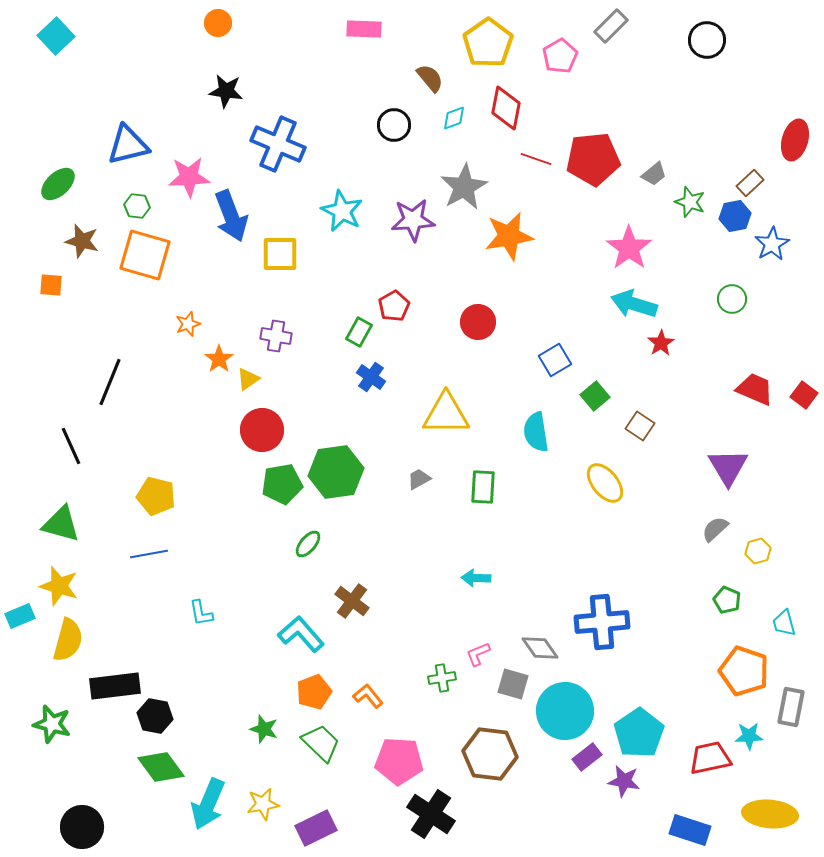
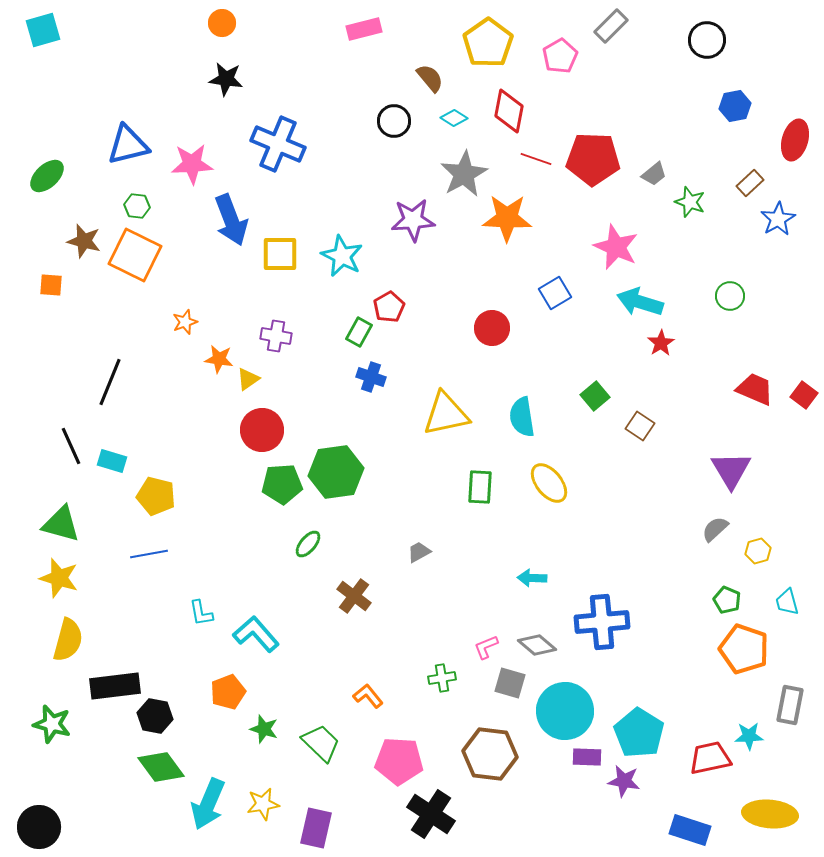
orange circle at (218, 23): moved 4 px right
pink rectangle at (364, 29): rotated 16 degrees counterclockwise
cyan square at (56, 36): moved 13 px left, 6 px up; rotated 27 degrees clockwise
black star at (226, 91): moved 12 px up
red diamond at (506, 108): moved 3 px right, 3 px down
cyan diamond at (454, 118): rotated 52 degrees clockwise
black circle at (394, 125): moved 4 px up
red pentagon at (593, 159): rotated 8 degrees clockwise
pink star at (189, 177): moved 3 px right, 13 px up
green ellipse at (58, 184): moved 11 px left, 8 px up
gray star at (464, 187): moved 13 px up
cyan star at (342, 211): moved 45 px down
blue arrow at (231, 216): moved 4 px down
blue hexagon at (735, 216): moved 110 px up
orange star at (509, 236): moved 2 px left, 18 px up; rotated 12 degrees clockwise
brown star at (82, 241): moved 2 px right
blue star at (772, 244): moved 6 px right, 25 px up
pink star at (629, 248): moved 13 px left, 1 px up; rotated 12 degrees counterclockwise
orange square at (145, 255): moved 10 px left; rotated 10 degrees clockwise
green circle at (732, 299): moved 2 px left, 3 px up
cyan arrow at (634, 304): moved 6 px right, 2 px up
red pentagon at (394, 306): moved 5 px left, 1 px down
red circle at (478, 322): moved 14 px right, 6 px down
orange star at (188, 324): moved 3 px left, 2 px up
orange star at (219, 359): rotated 28 degrees counterclockwise
blue square at (555, 360): moved 67 px up
blue cross at (371, 377): rotated 16 degrees counterclockwise
yellow triangle at (446, 414): rotated 12 degrees counterclockwise
cyan semicircle at (536, 432): moved 14 px left, 15 px up
purple triangle at (728, 467): moved 3 px right, 3 px down
gray trapezoid at (419, 479): moved 73 px down
yellow ellipse at (605, 483): moved 56 px left
green pentagon at (282, 484): rotated 6 degrees clockwise
green rectangle at (483, 487): moved 3 px left
cyan arrow at (476, 578): moved 56 px right
yellow star at (59, 586): moved 8 px up
brown cross at (352, 601): moved 2 px right, 5 px up
cyan rectangle at (20, 616): moved 92 px right, 155 px up; rotated 40 degrees clockwise
cyan trapezoid at (784, 623): moved 3 px right, 21 px up
cyan L-shape at (301, 634): moved 45 px left
gray diamond at (540, 648): moved 3 px left, 3 px up; rotated 15 degrees counterclockwise
pink L-shape at (478, 654): moved 8 px right, 7 px up
orange pentagon at (744, 671): moved 22 px up
gray square at (513, 684): moved 3 px left, 1 px up
orange pentagon at (314, 692): moved 86 px left
gray rectangle at (791, 707): moved 1 px left, 2 px up
cyan pentagon at (639, 733): rotated 6 degrees counterclockwise
purple rectangle at (587, 757): rotated 40 degrees clockwise
black circle at (82, 827): moved 43 px left
purple rectangle at (316, 828): rotated 51 degrees counterclockwise
